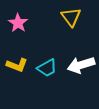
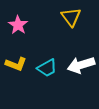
pink star: moved 2 px down
yellow L-shape: moved 1 px left, 1 px up
